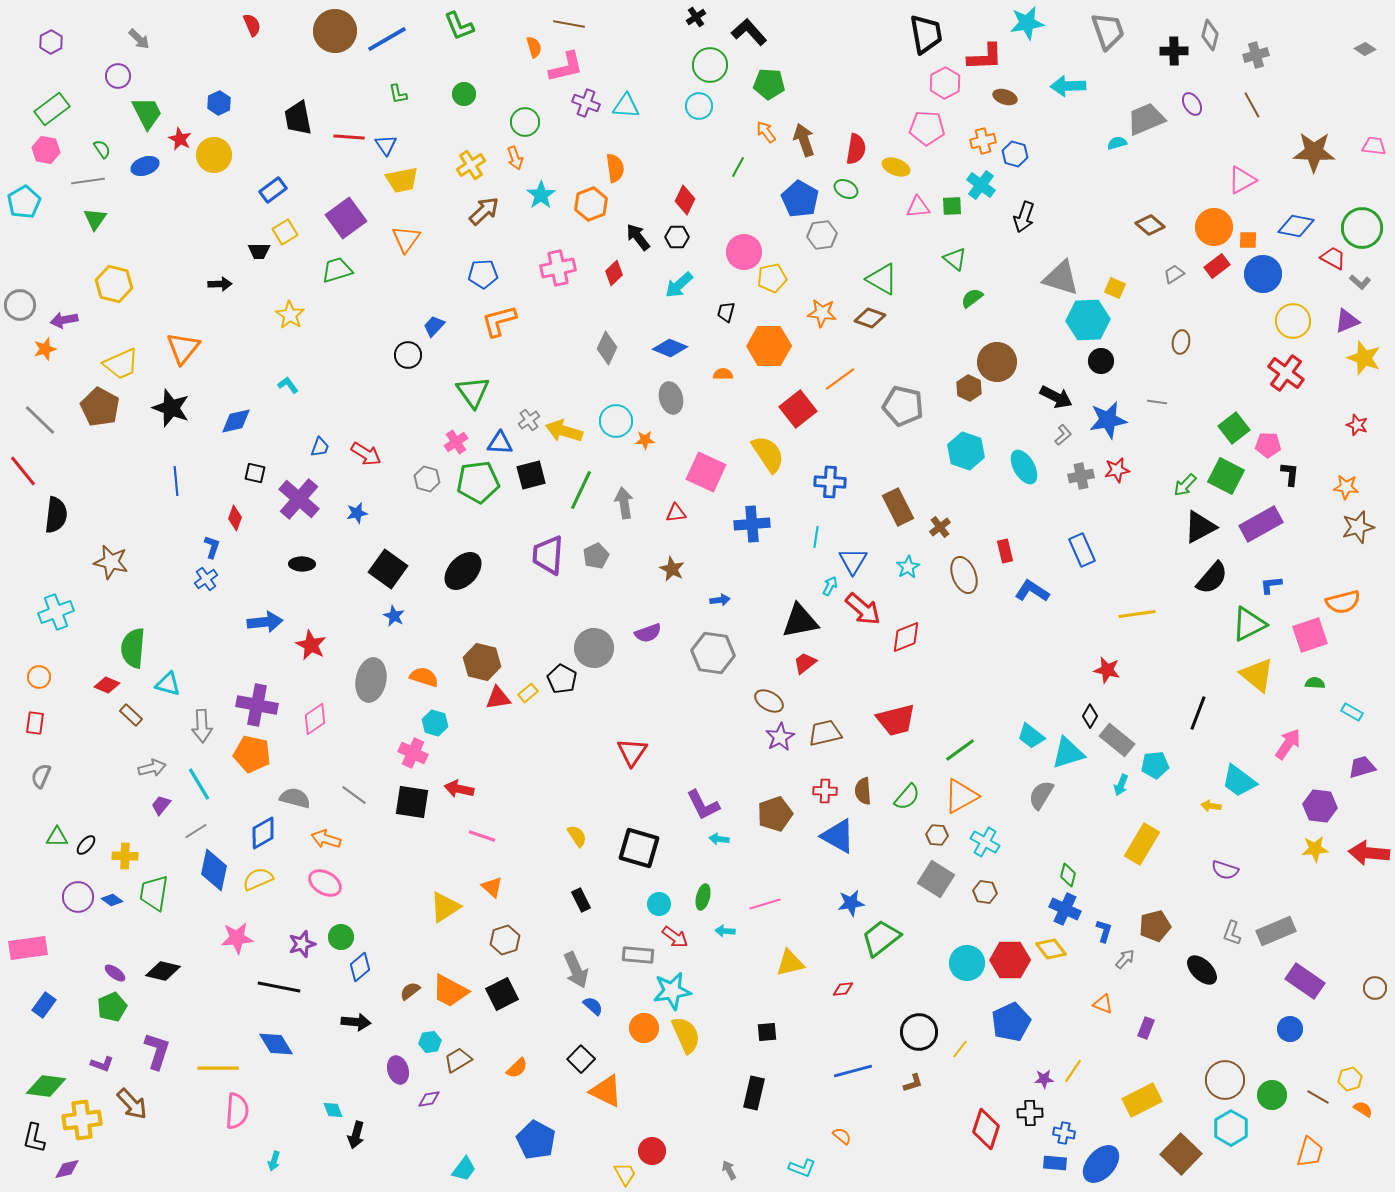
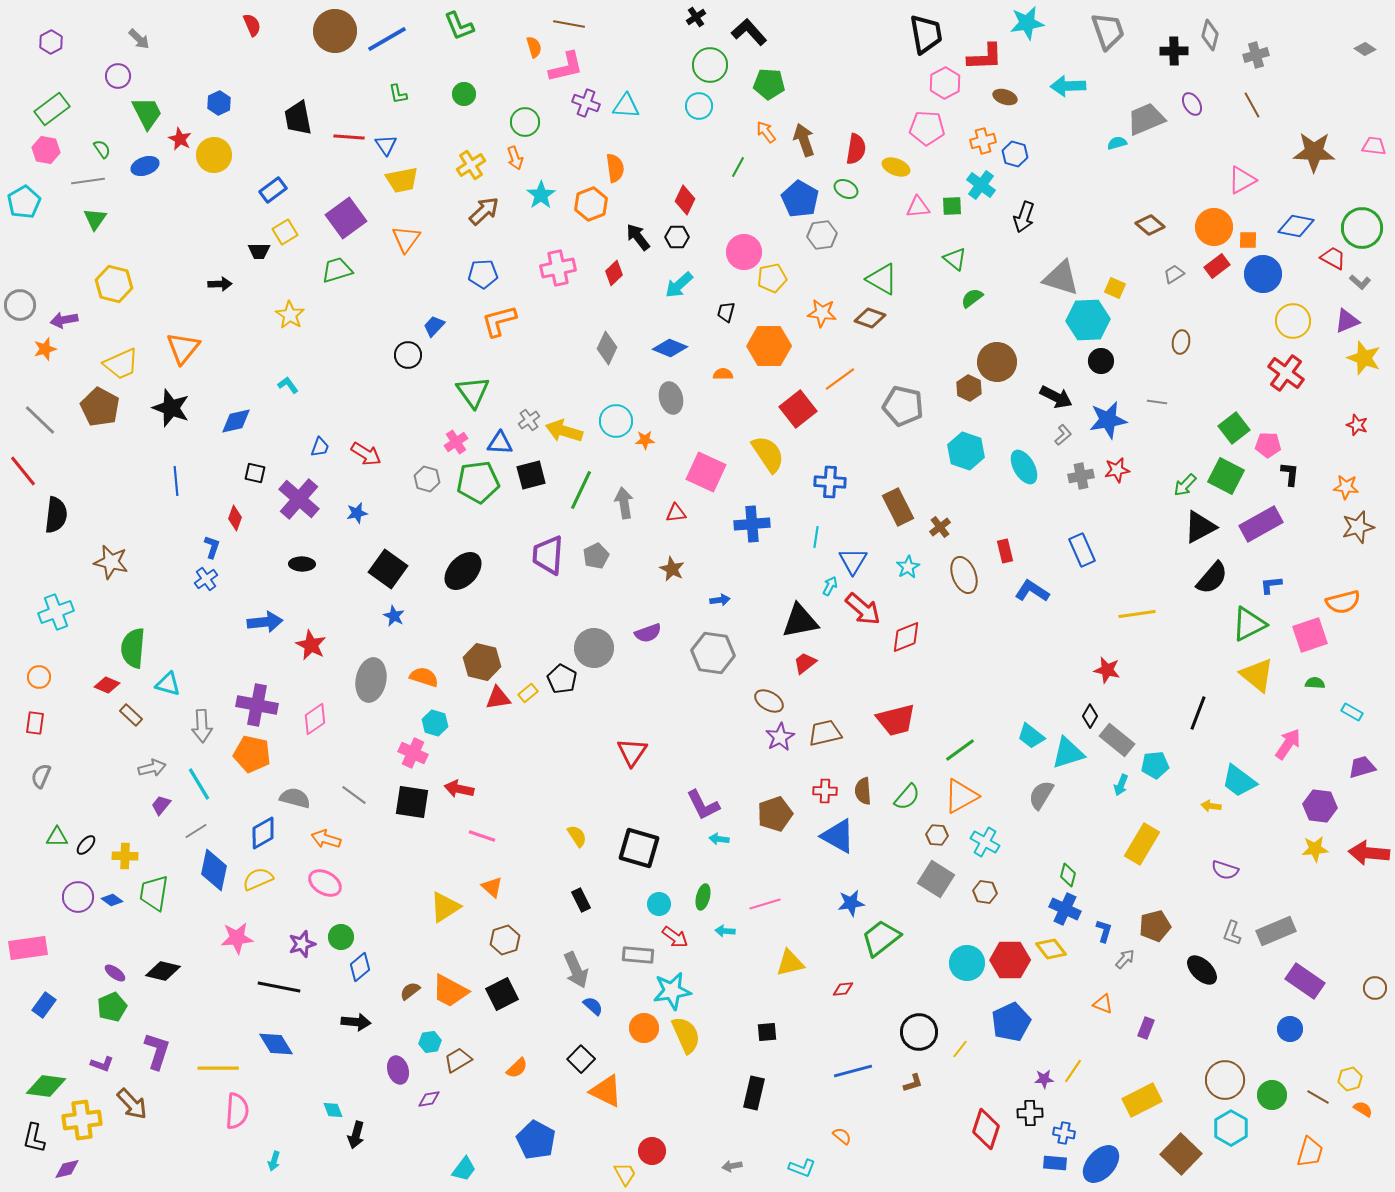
gray arrow at (729, 1170): moved 3 px right, 4 px up; rotated 72 degrees counterclockwise
